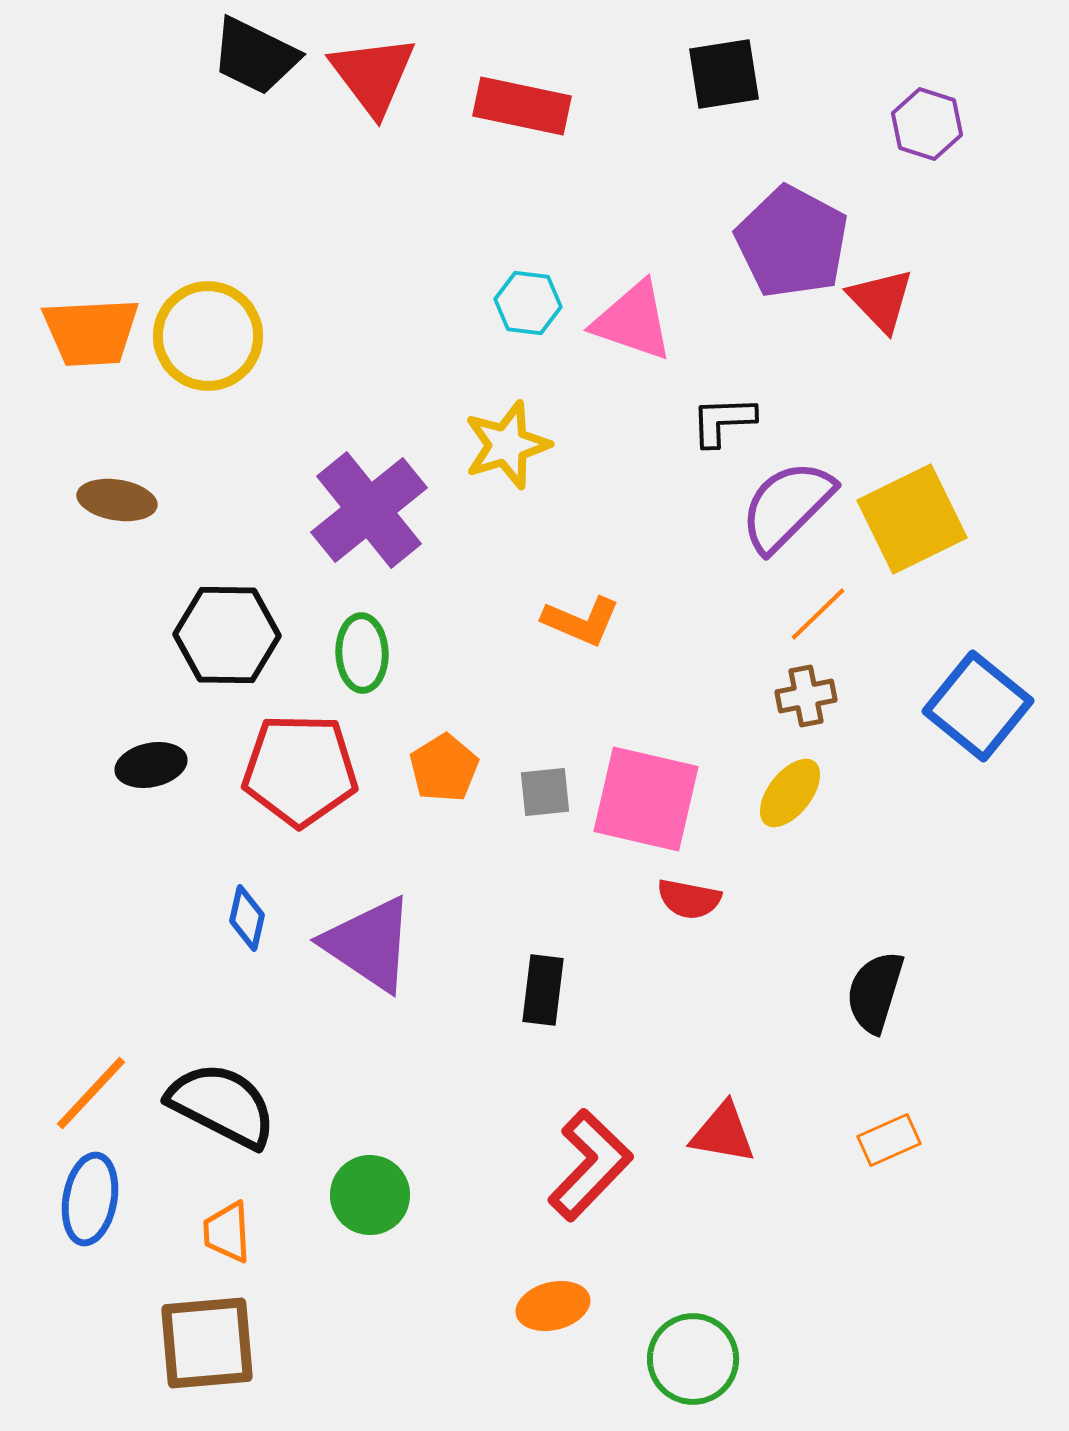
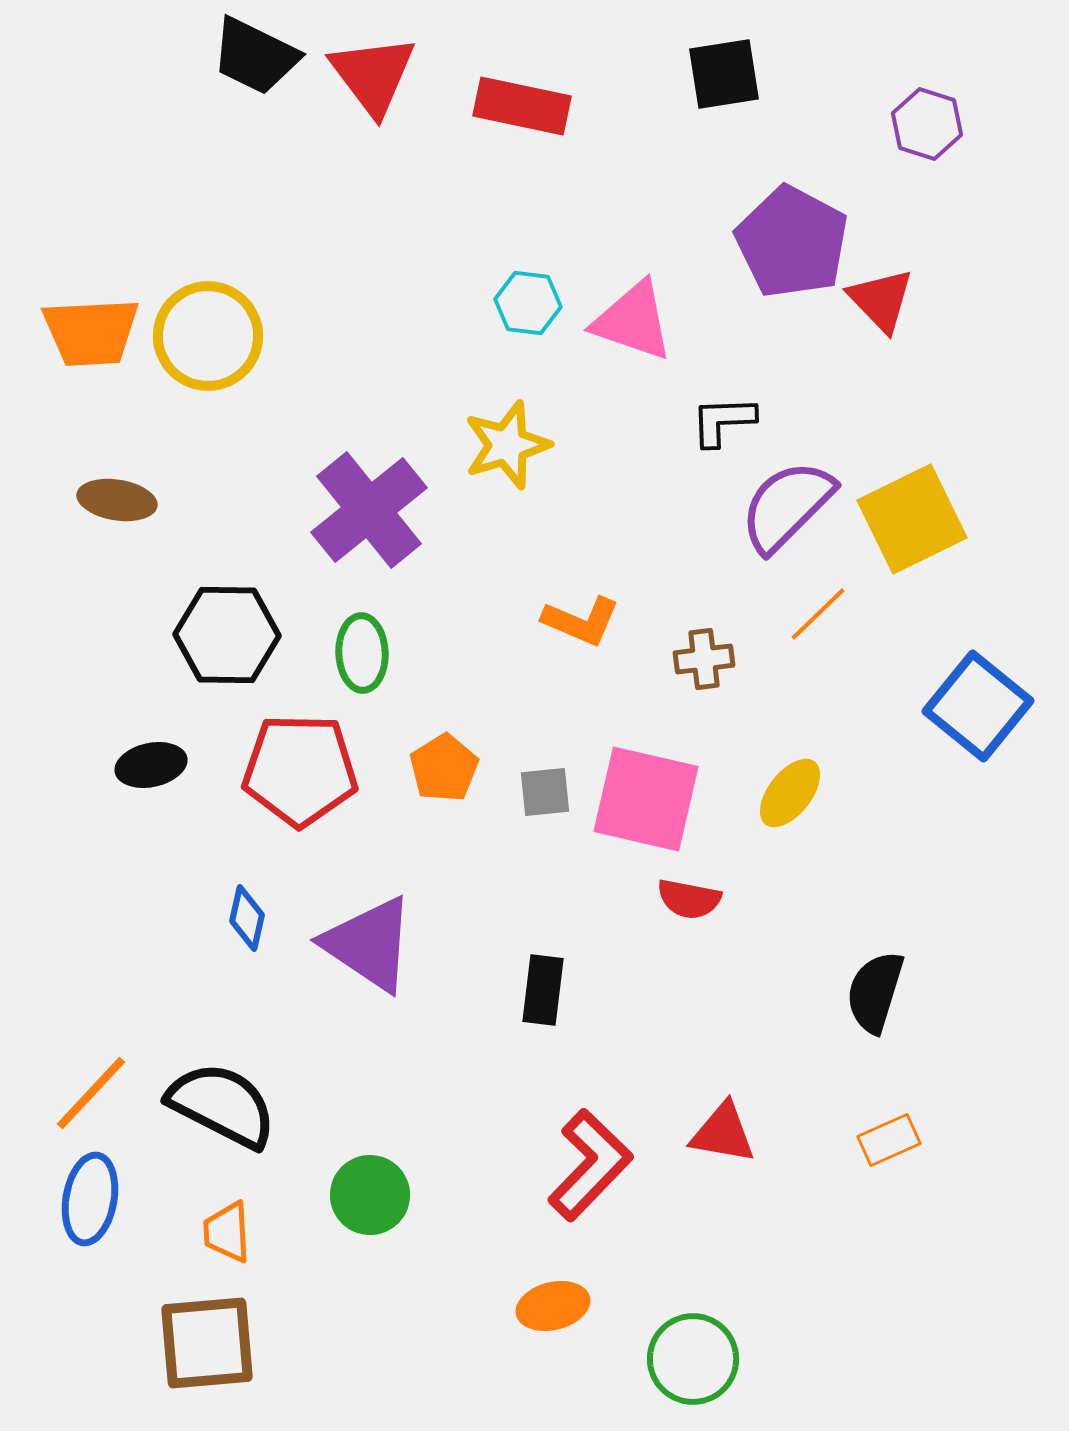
brown cross at (806, 696): moved 102 px left, 37 px up; rotated 4 degrees clockwise
